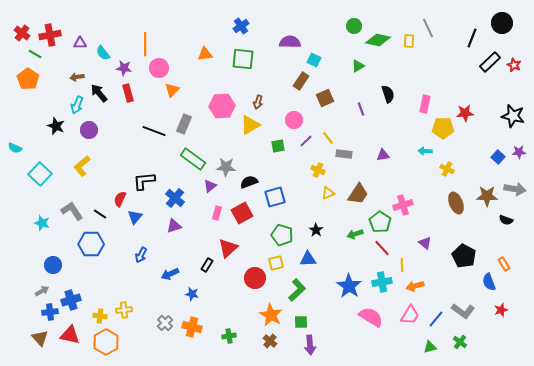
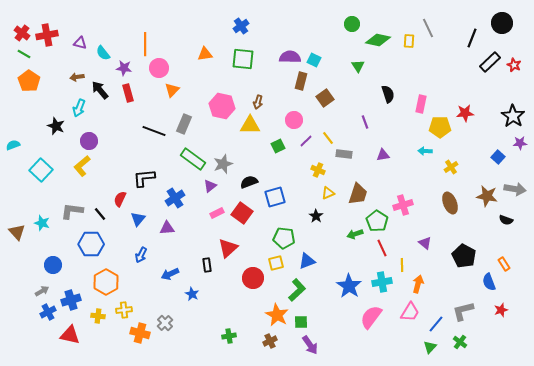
green circle at (354, 26): moved 2 px left, 2 px up
red cross at (50, 35): moved 3 px left
purple semicircle at (290, 42): moved 15 px down
purple triangle at (80, 43): rotated 16 degrees clockwise
green line at (35, 54): moved 11 px left
green triangle at (358, 66): rotated 32 degrees counterclockwise
orange pentagon at (28, 79): moved 1 px right, 2 px down
brown rectangle at (301, 81): rotated 18 degrees counterclockwise
black arrow at (99, 93): moved 1 px right, 3 px up
brown square at (325, 98): rotated 12 degrees counterclockwise
pink rectangle at (425, 104): moved 4 px left
cyan arrow at (77, 105): moved 2 px right, 3 px down
pink hexagon at (222, 106): rotated 15 degrees clockwise
purple line at (361, 109): moved 4 px right, 13 px down
black star at (513, 116): rotated 20 degrees clockwise
yellow triangle at (250, 125): rotated 30 degrees clockwise
yellow pentagon at (443, 128): moved 3 px left, 1 px up
purple circle at (89, 130): moved 11 px down
green square at (278, 146): rotated 16 degrees counterclockwise
cyan semicircle at (15, 148): moved 2 px left, 3 px up; rotated 136 degrees clockwise
purple star at (519, 152): moved 1 px right, 9 px up
gray star at (226, 167): moved 3 px left, 3 px up; rotated 24 degrees counterclockwise
yellow cross at (447, 169): moved 4 px right, 2 px up; rotated 32 degrees clockwise
cyan square at (40, 174): moved 1 px right, 4 px up
black L-shape at (144, 181): moved 3 px up
brown trapezoid at (358, 194): rotated 15 degrees counterclockwise
brown star at (487, 196): rotated 10 degrees clockwise
blue cross at (175, 198): rotated 18 degrees clockwise
brown ellipse at (456, 203): moved 6 px left
gray L-shape at (72, 211): rotated 50 degrees counterclockwise
pink rectangle at (217, 213): rotated 48 degrees clockwise
red square at (242, 213): rotated 25 degrees counterclockwise
black line at (100, 214): rotated 16 degrees clockwise
blue triangle at (135, 217): moved 3 px right, 2 px down
green pentagon at (380, 222): moved 3 px left, 1 px up
purple triangle at (174, 226): moved 7 px left, 2 px down; rotated 14 degrees clockwise
black star at (316, 230): moved 14 px up
green pentagon at (282, 235): moved 2 px right, 3 px down; rotated 10 degrees counterclockwise
red line at (382, 248): rotated 18 degrees clockwise
blue triangle at (308, 259): moved 1 px left, 2 px down; rotated 18 degrees counterclockwise
black rectangle at (207, 265): rotated 40 degrees counterclockwise
red circle at (255, 278): moved 2 px left
orange arrow at (415, 286): moved 3 px right, 2 px up; rotated 120 degrees clockwise
blue star at (192, 294): rotated 16 degrees clockwise
gray L-shape at (463, 311): rotated 130 degrees clockwise
blue cross at (50, 312): moved 2 px left; rotated 21 degrees counterclockwise
orange star at (271, 315): moved 6 px right
pink trapezoid at (410, 315): moved 3 px up
yellow cross at (100, 316): moved 2 px left
pink semicircle at (371, 317): rotated 85 degrees counterclockwise
blue line at (436, 319): moved 5 px down
orange cross at (192, 327): moved 52 px left, 6 px down
brown triangle at (40, 338): moved 23 px left, 106 px up
brown cross at (270, 341): rotated 24 degrees clockwise
orange hexagon at (106, 342): moved 60 px up
purple arrow at (310, 345): rotated 30 degrees counterclockwise
green triangle at (430, 347): rotated 32 degrees counterclockwise
